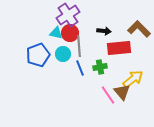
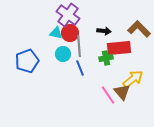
purple cross: rotated 20 degrees counterclockwise
blue pentagon: moved 11 px left, 6 px down
green cross: moved 6 px right, 9 px up
